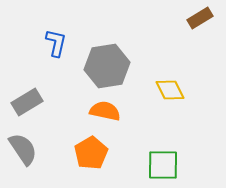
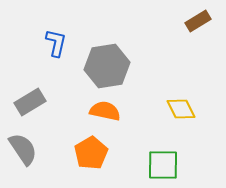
brown rectangle: moved 2 px left, 3 px down
yellow diamond: moved 11 px right, 19 px down
gray rectangle: moved 3 px right
